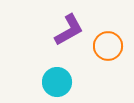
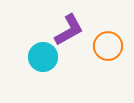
cyan circle: moved 14 px left, 25 px up
